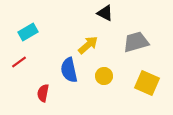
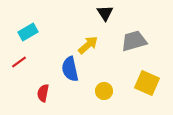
black triangle: rotated 30 degrees clockwise
gray trapezoid: moved 2 px left, 1 px up
blue semicircle: moved 1 px right, 1 px up
yellow circle: moved 15 px down
